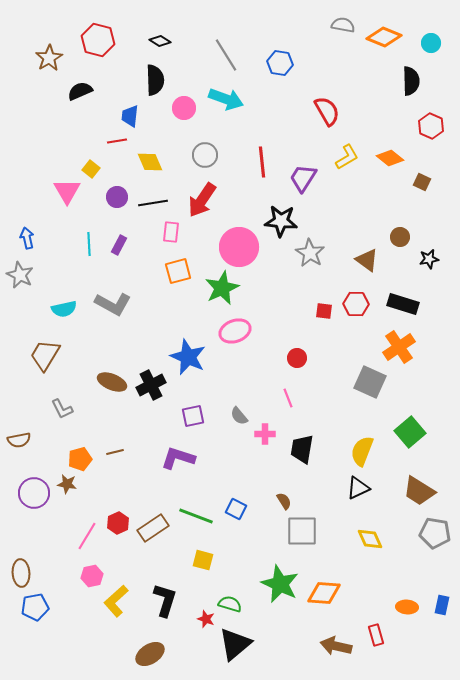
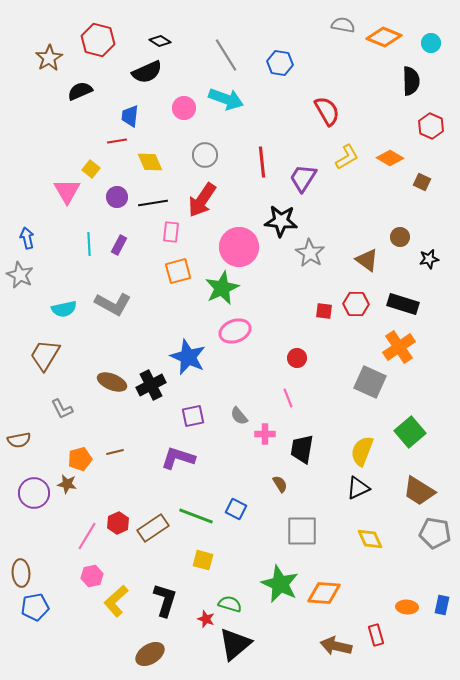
black semicircle at (155, 80): moved 8 px left, 8 px up; rotated 68 degrees clockwise
orange diamond at (390, 158): rotated 8 degrees counterclockwise
brown semicircle at (284, 501): moved 4 px left, 17 px up
